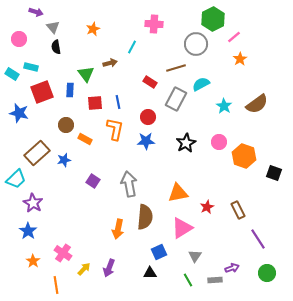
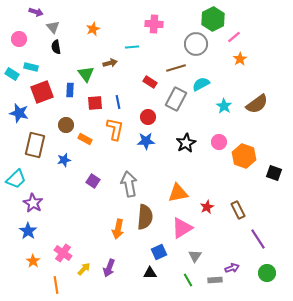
cyan line at (132, 47): rotated 56 degrees clockwise
brown rectangle at (37, 153): moved 2 px left, 8 px up; rotated 35 degrees counterclockwise
